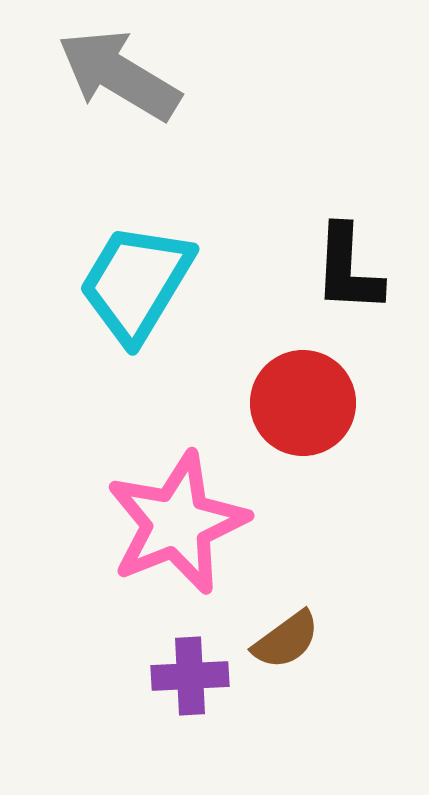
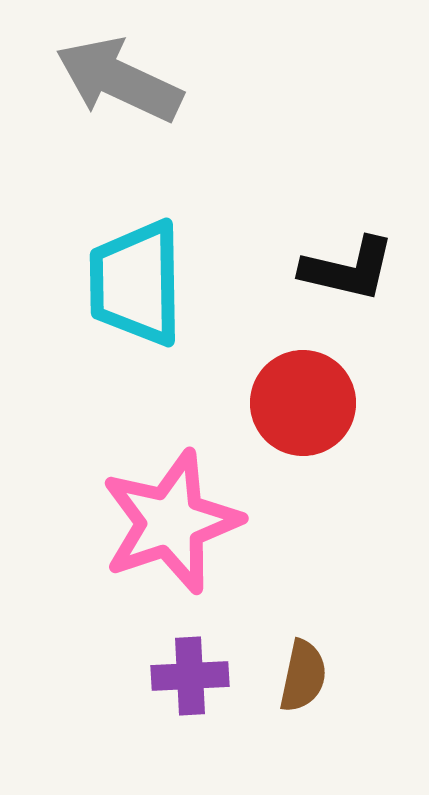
gray arrow: moved 5 px down; rotated 6 degrees counterclockwise
black L-shape: rotated 80 degrees counterclockwise
cyan trapezoid: rotated 32 degrees counterclockwise
pink star: moved 6 px left, 1 px up; rotated 3 degrees clockwise
brown semicircle: moved 17 px right, 36 px down; rotated 42 degrees counterclockwise
